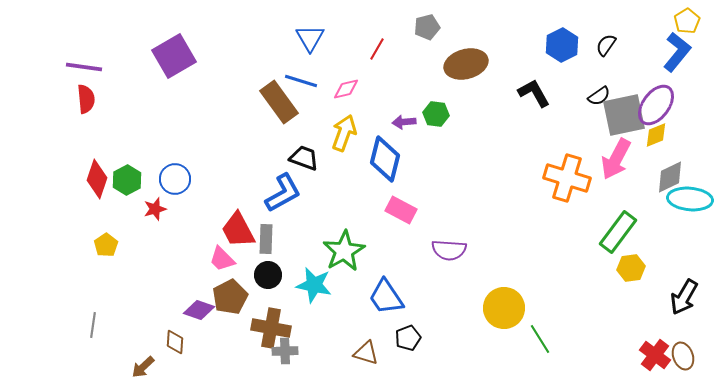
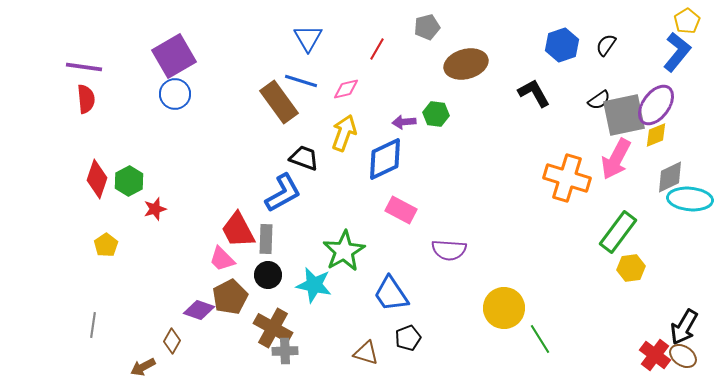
blue triangle at (310, 38): moved 2 px left
blue hexagon at (562, 45): rotated 8 degrees clockwise
black semicircle at (599, 96): moved 4 px down
blue diamond at (385, 159): rotated 51 degrees clockwise
blue circle at (175, 179): moved 85 px up
green hexagon at (127, 180): moved 2 px right, 1 px down
blue trapezoid at (386, 297): moved 5 px right, 3 px up
black arrow at (684, 297): moved 30 px down
brown cross at (271, 328): moved 2 px right; rotated 18 degrees clockwise
brown diamond at (175, 342): moved 3 px left, 1 px up; rotated 25 degrees clockwise
brown ellipse at (683, 356): rotated 36 degrees counterclockwise
brown arrow at (143, 367): rotated 15 degrees clockwise
